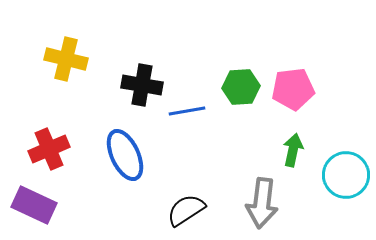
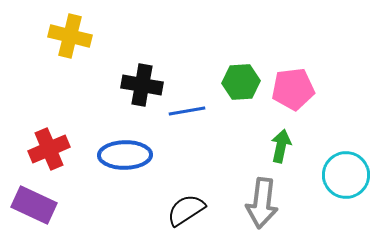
yellow cross: moved 4 px right, 23 px up
green hexagon: moved 5 px up
green arrow: moved 12 px left, 4 px up
blue ellipse: rotated 66 degrees counterclockwise
